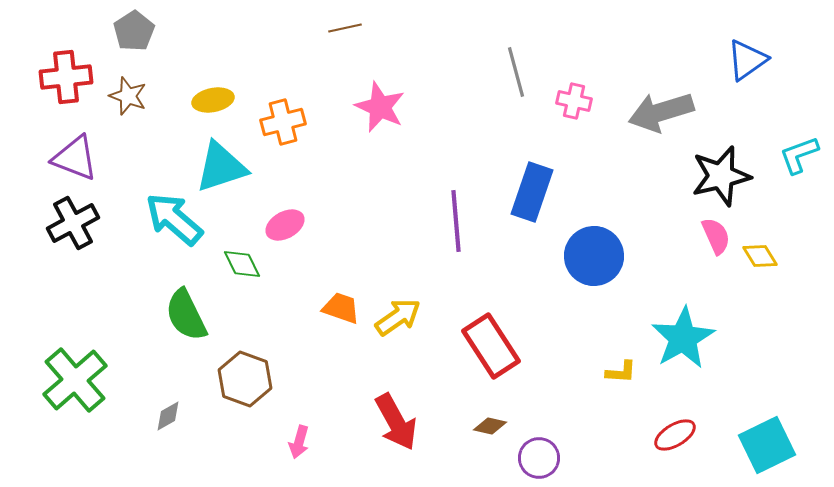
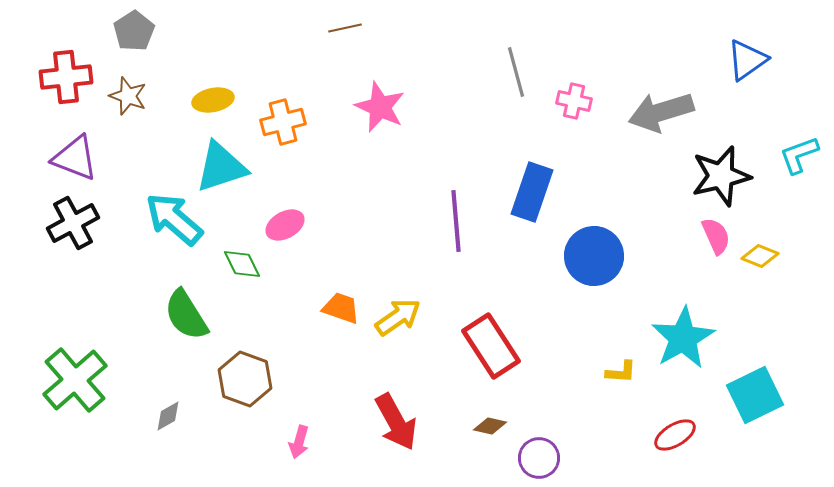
yellow diamond: rotated 36 degrees counterclockwise
green semicircle: rotated 6 degrees counterclockwise
cyan square: moved 12 px left, 50 px up
